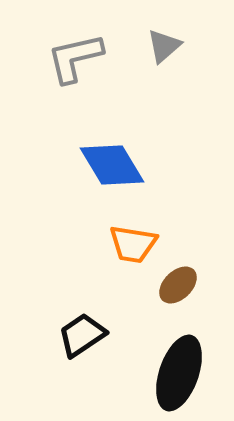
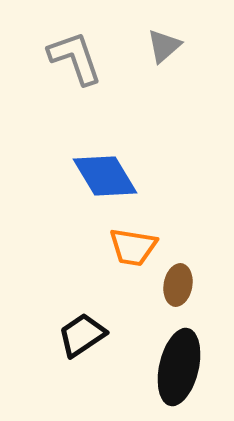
gray L-shape: rotated 84 degrees clockwise
blue diamond: moved 7 px left, 11 px down
orange trapezoid: moved 3 px down
brown ellipse: rotated 36 degrees counterclockwise
black ellipse: moved 6 px up; rotated 6 degrees counterclockwise
